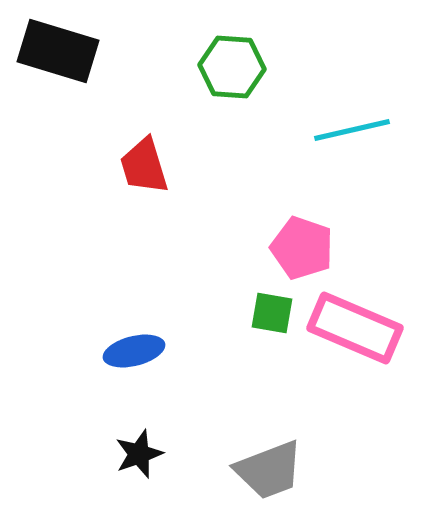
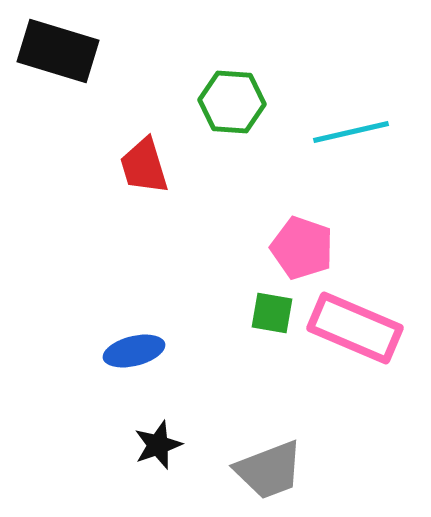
green hexagon: moved 35 px down
cyan line: moved 1 px left, 2 px down
black star: moved 19 px right, 9 px up
